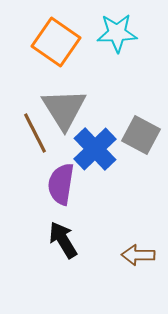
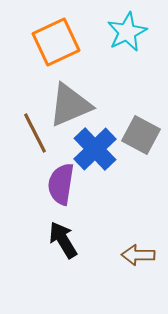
cyan star: moved 10 px right, 1 px up; rotated 24 degrees counterclockwise
orange square: rotated 30 degrees clockwise
gray triangle: moved 6 px right, 4 px up; rotated 39 degrees clockwise
